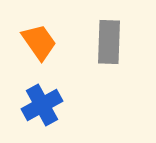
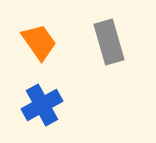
gray rectangle: rotated 18 degrees counterclockwise
